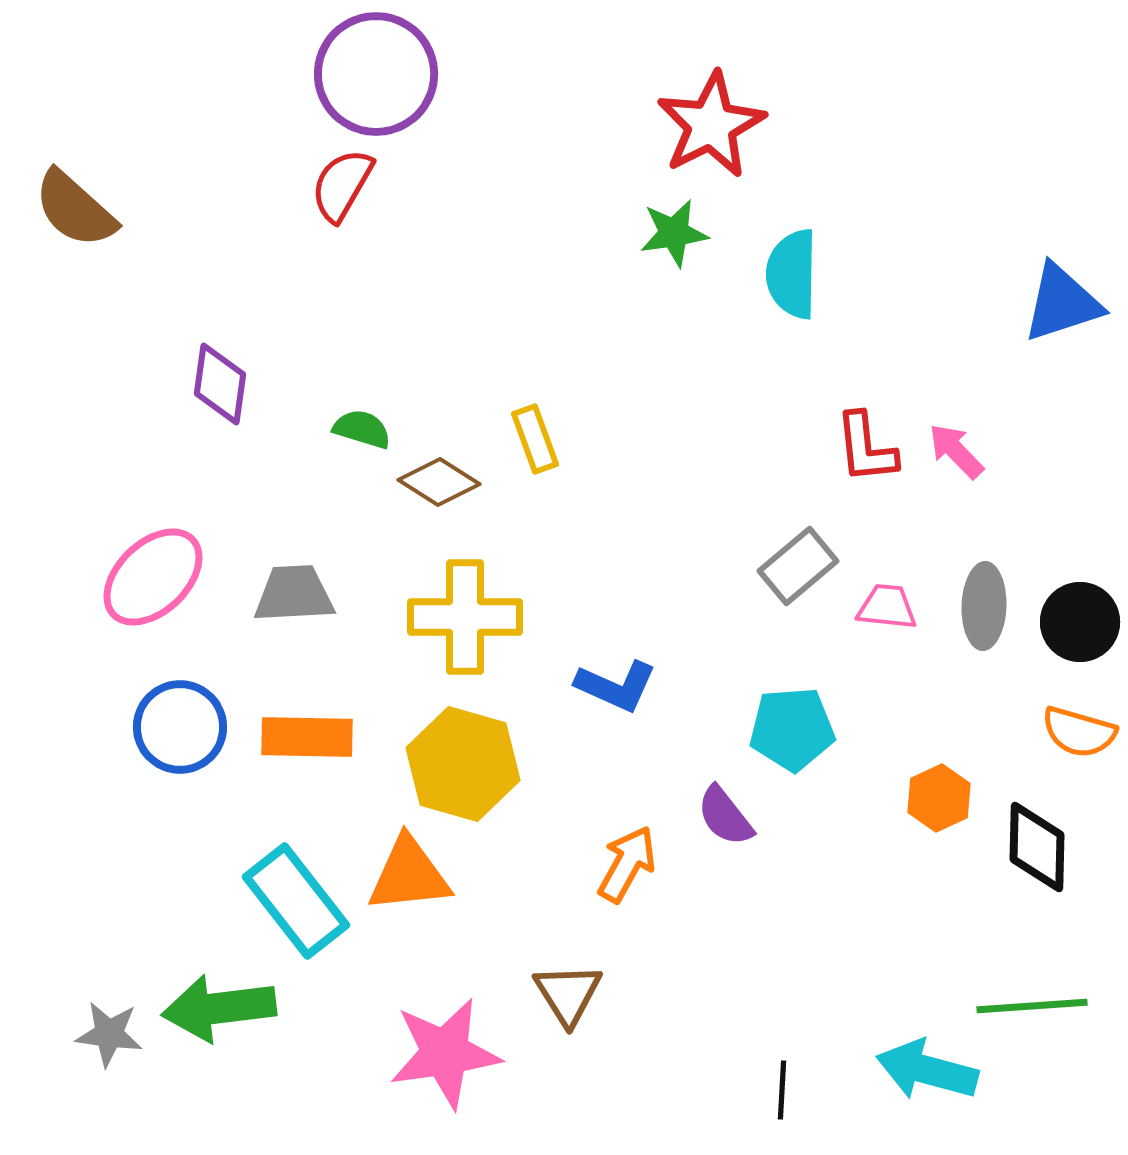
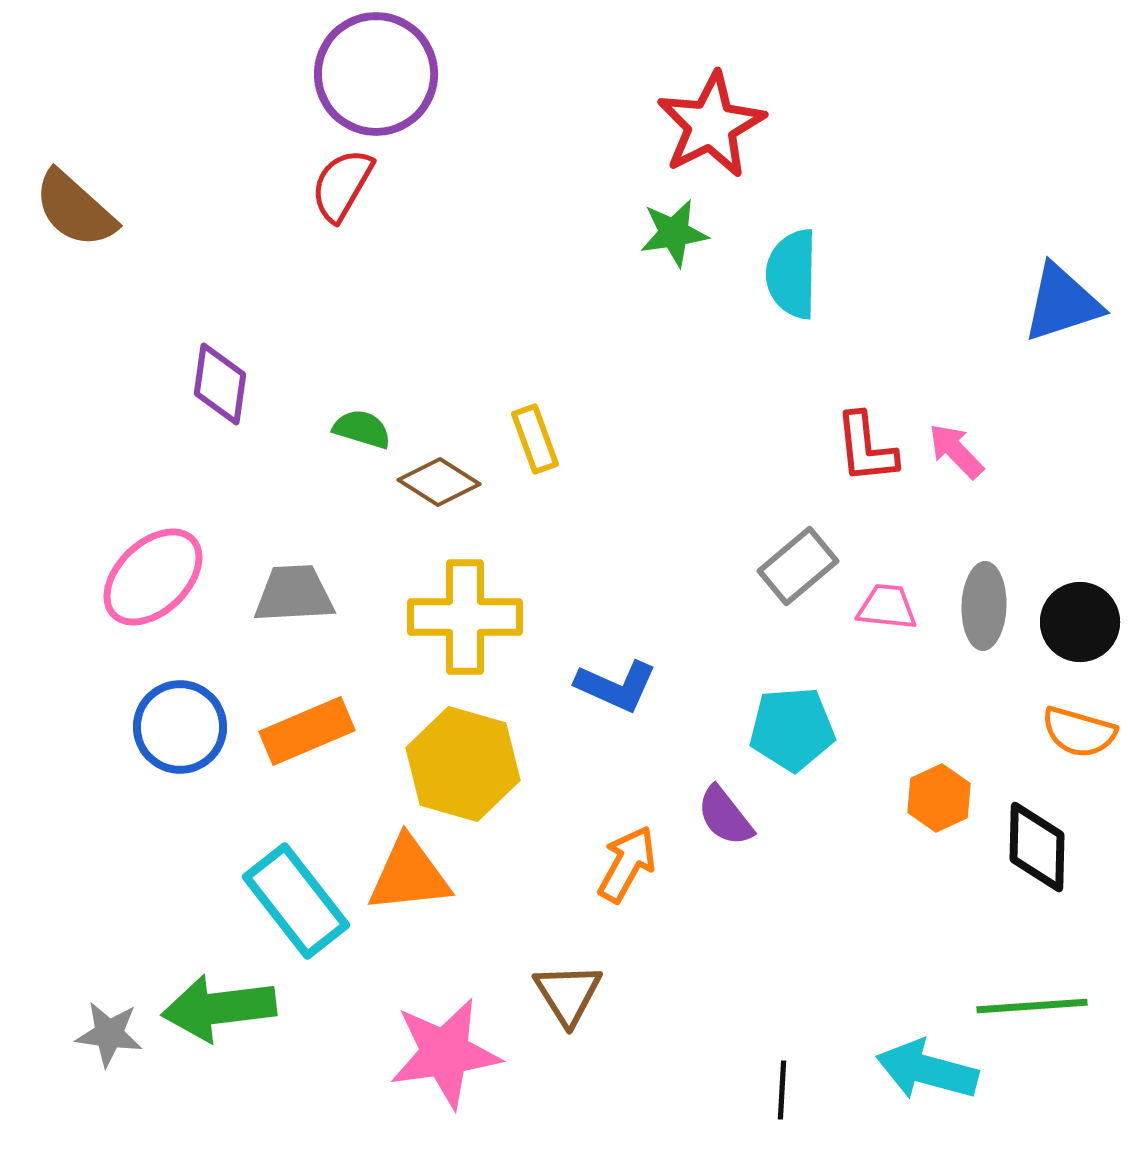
orange rectangle: moved 6 px up; rotated 24 degrees counterclockwise
